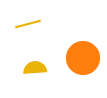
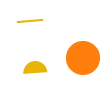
yellow line: moved 2 px right, 3 px up; rotated 10 degrees clockwise
